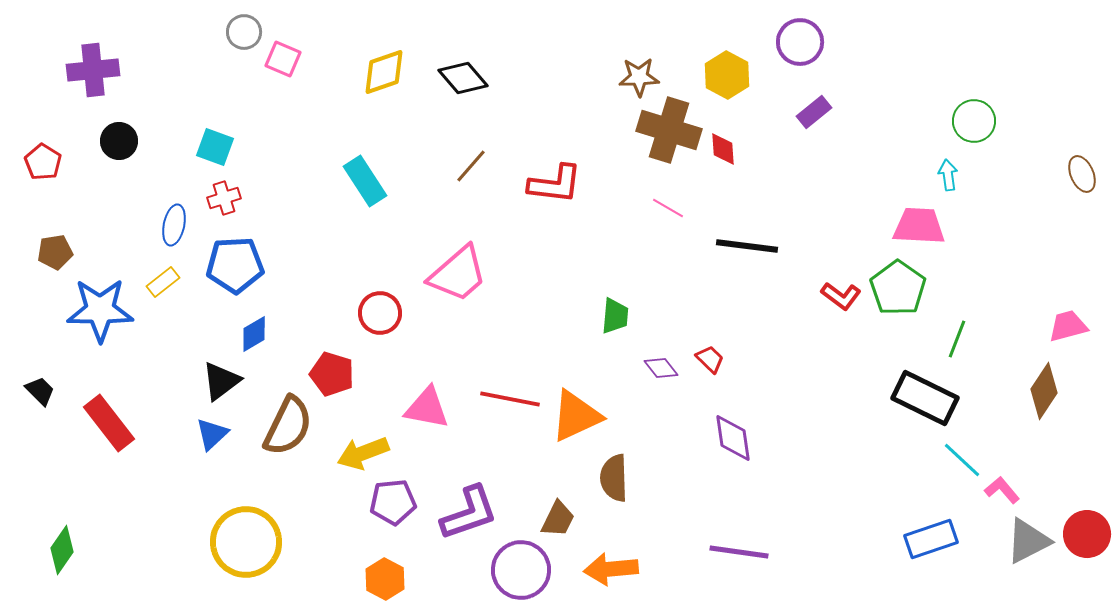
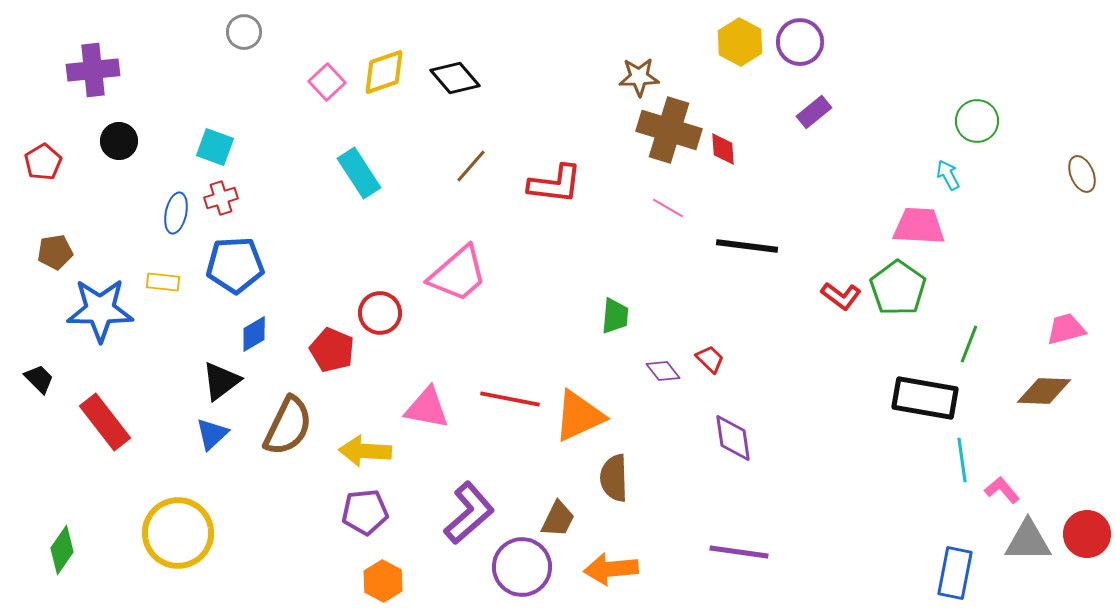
pink square at (283, 59): moved 44 px right, 23 px down; rotated 24 degrees clockwise
yellow hexagon at (727, 75): moved 13 px right, 33 px up
black diamond at (463, 78): moved 8 px left
green circle at (974, 121): moved 3 px right
red pentagon at (43, 162): rotated 9 degrees clockwise
cyan arrow at (948, 175): rotated 20 degrees counterclockwise
cyan rectangle at (365, 181): moved 6 px left, 8 px up
red cross at (224, 198): moved 3 px left
blue ellipse at (174, 225): moved 2 px right, 12 px up
yellow rectangle at (163, 282): rotated 44 degrees clockwise
pink trapezoid at (1068, 326): moved 2 px left, 3 px down
green line at (957, 339): moved 12 px right, 5 px down
purple diamond at (661, 368): moved 2 px right, 3 px down
red pentagon at (332, 374): moved 24 px up; rotated 6 degrees clockwise
black trapezoid at (40, 391): moved 1 px left, 12 px up
brown diamond at (1044, 391): rotated 58 degrees clockwise
black rectangle at (925, 398): rotated 16 degrees counterclockwise
orange triangle at (576, 416): moved 3 px right
red rectangle at (109, 423): moved 4 px left, 1 px up
yellow arrow at (363, 453): moved 2 px right, 2 px up; rotated 24 degrees clockwise
cyan line at (962, 460): rotated 39 degrees clockwise
purple pentagon at (393, 502): moved 28 px left, 10 px down
purple L-shape at (469, 513): rotated 22 degrees counterclockwise
blue rectangle at (931, 539): moved 24 px right, 34 px down; rotated 60 degrees counterclockwise
gray triangle at (1028, 541): rotated 27 degrees clockwise
yellow circle at (246, 542): moved 68 px left, 9 px up
purple circle at (521, 570): moved 1 px right, 3 px up
orange hexagon at (385, 579): moved 2 px left, 2 px down
